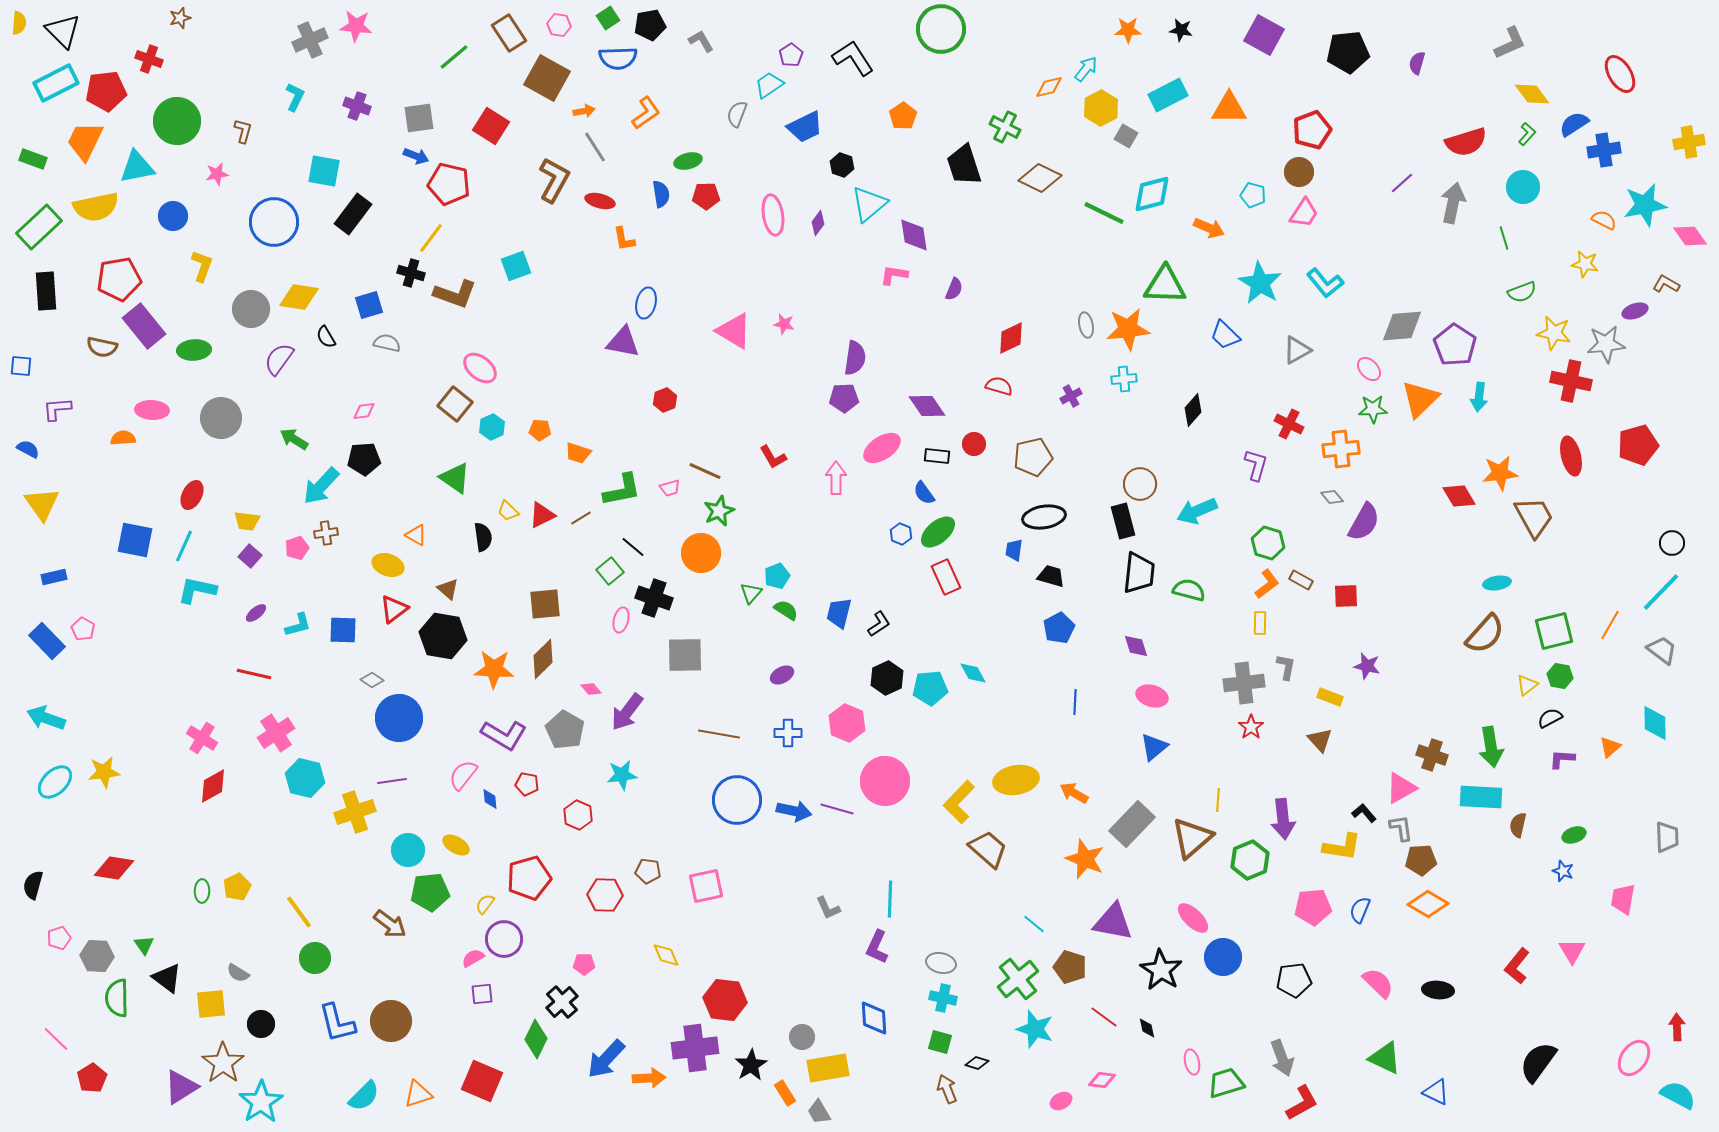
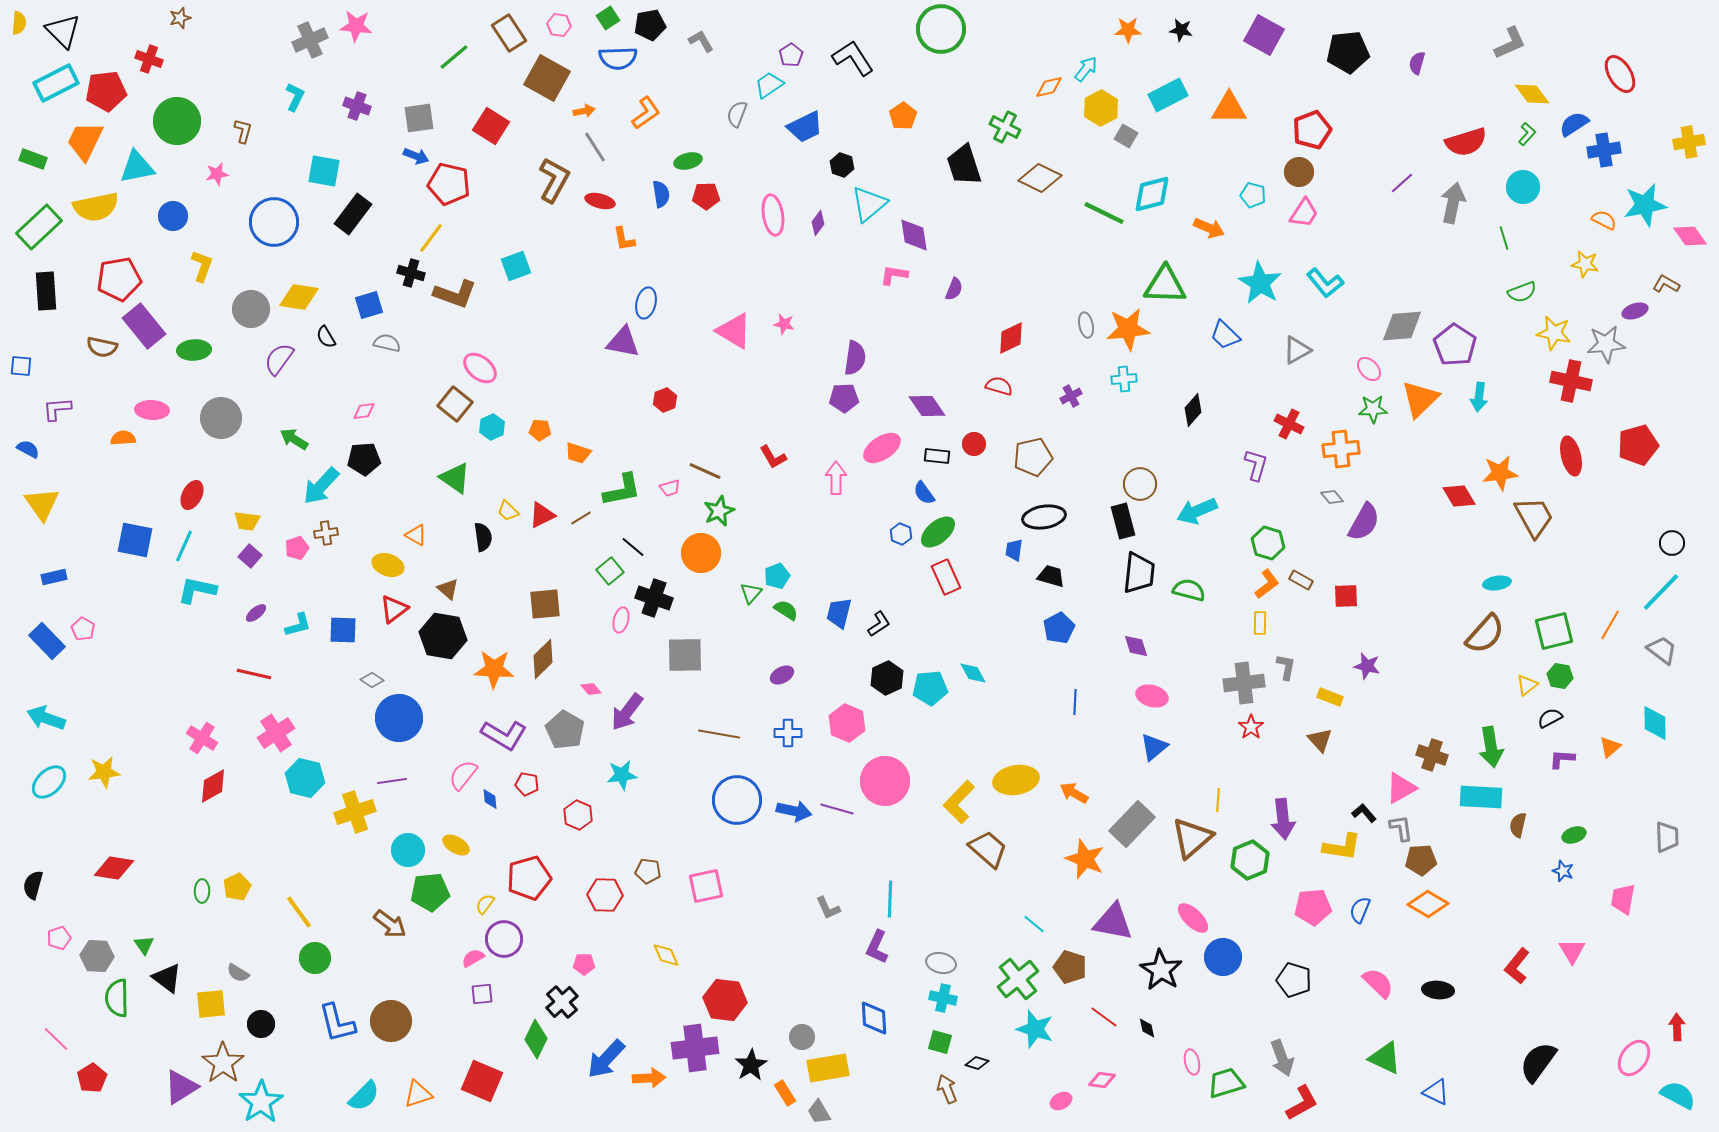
cyan ellipse at (55, 782): moved 6 px left
black pentagon at (1294, 980): rotated 24 degrees clockwise
